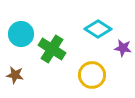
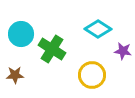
purple star: moved 3 px down
brown star: rotated 12 degrees counterclockwise
